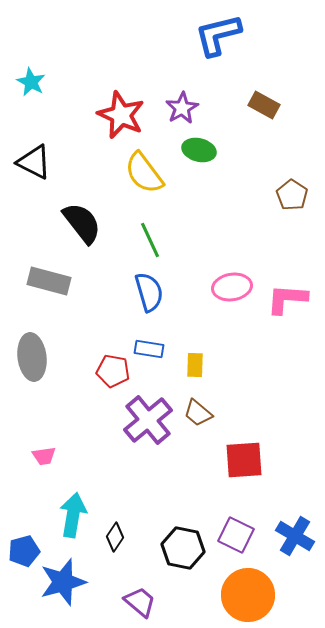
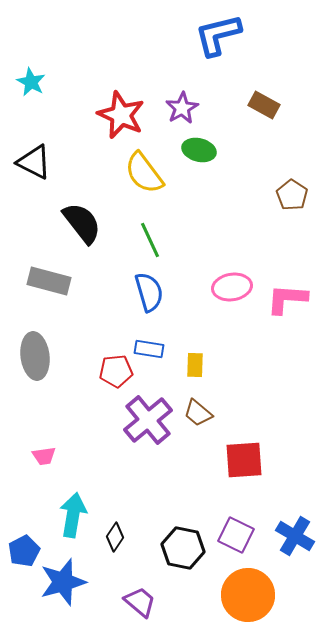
gray ellipse: moved 3 px right, 1 px up
red pentagon: moved 3 px right; rotated 16 degrees counterclockwise
blue pentagon: rotated 12 degrees counterclockwise
